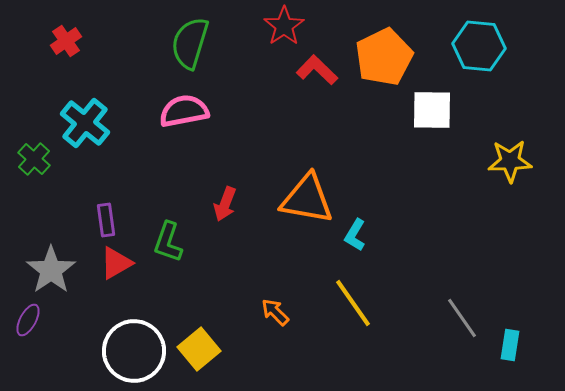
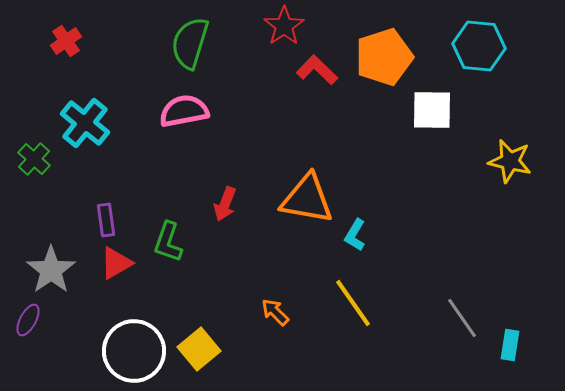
orange pentagon: rotated 8 degrees clockwise
yellow star: rotated 15 degrees clockwise
